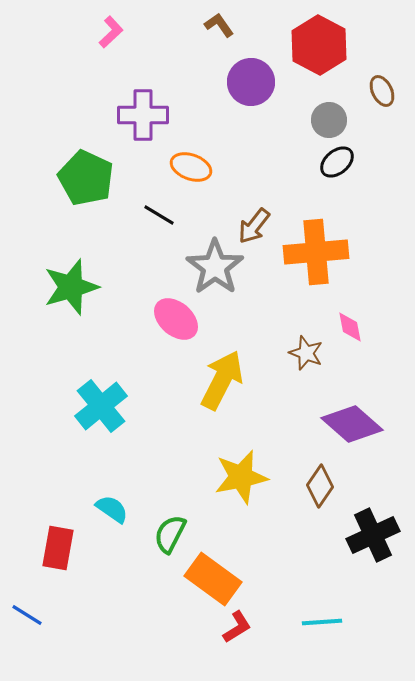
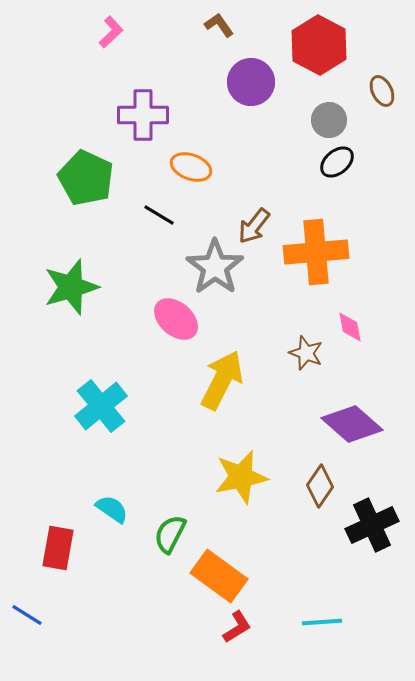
black cross: moved 1 px left, 10 px up
orange rectangle: moved 6 px right, 3 px up
